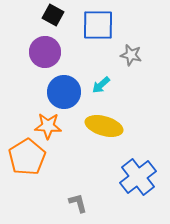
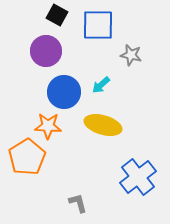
black square: moved 4 px right
purple circle: moved 1 px right, 1 px up
yellow ellipse: moved 1 px left, 1 px up
